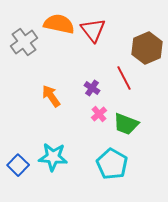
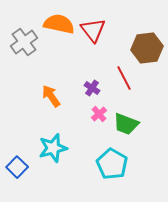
brown hexagon: rotated 16 degrees clockwise
cyan star: moved 9 px up; rotated 20 degrees counterclockwise
blue square: moved 1 px left, 2 px down
